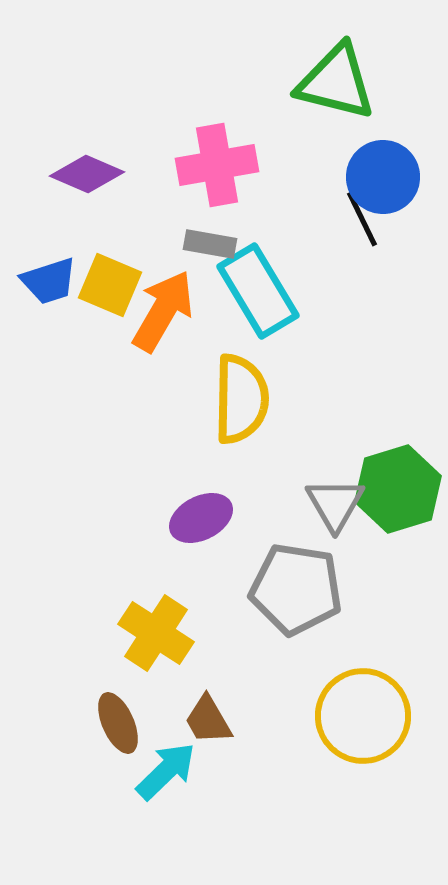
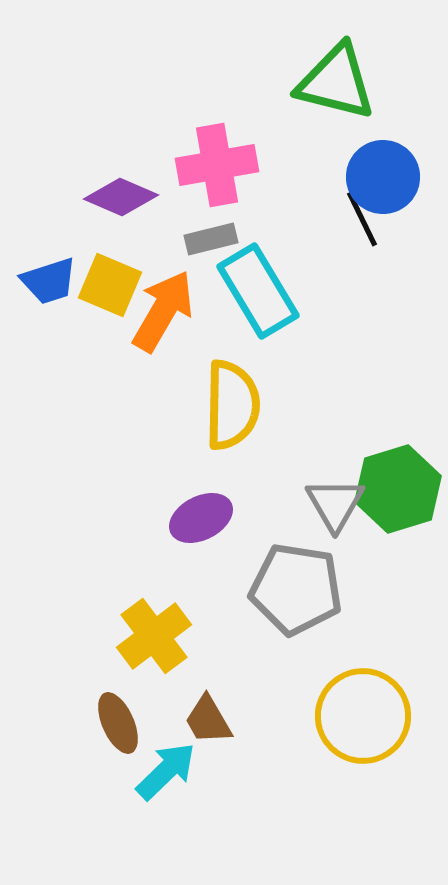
purple diamond: moved 34 px right, 23 px down
gray rectangle: moved 1 px right, 5 px up; rotated 24 degrees counterclockwise
yellow semicircle: moved 9 px left, 6 px down
yellow cross: moved 2 px left, 3 px down; rotated 20 degrees clockwise
